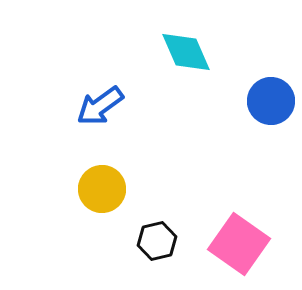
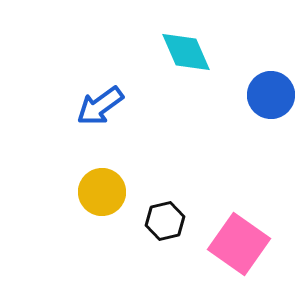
blue circle: moved 6 px up
yellow circle: moved 3 px down
black hexagon: moved 8 px right, 20 px up
